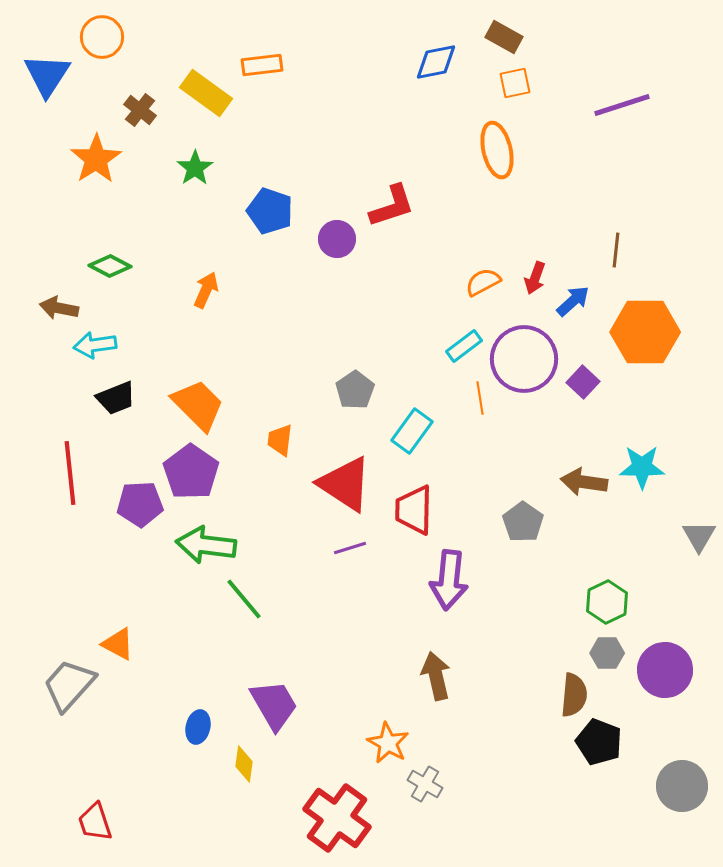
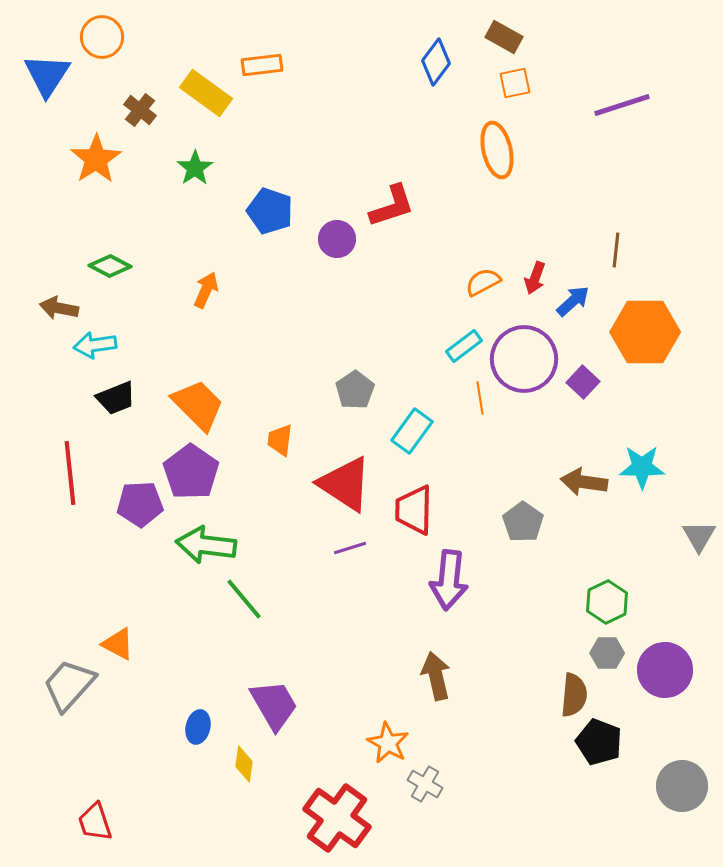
blue diamond at (436, 62): rotated 42 degrees counterclockwise
